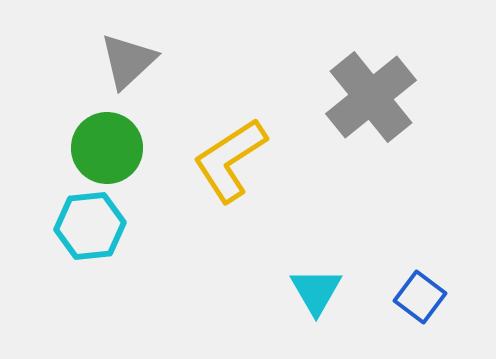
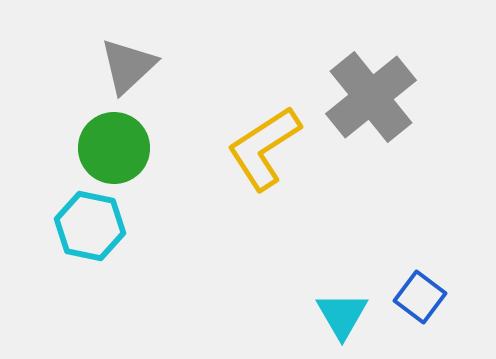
gray triangle: moved 5 px down
green circle: moved 7 px right
yellow L-shape: moved 34 px right, 12 px up
cyan hexagon: rotated 18 degrees clockwise
cyan triangle: moved 26 px right, 24 px down
